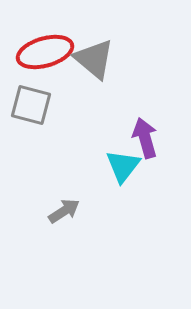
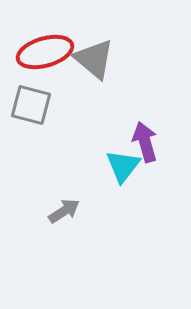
purple arrow: moved 4 px down
